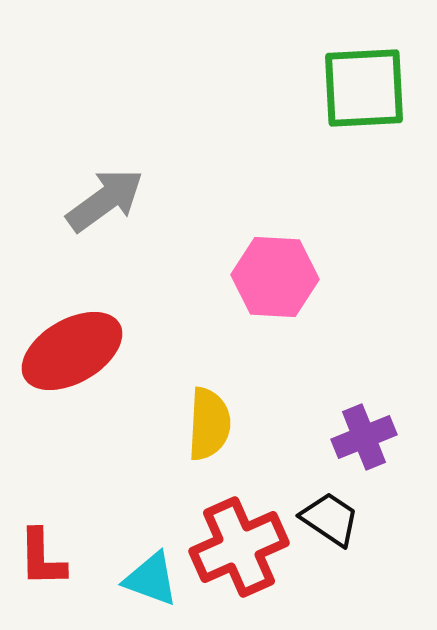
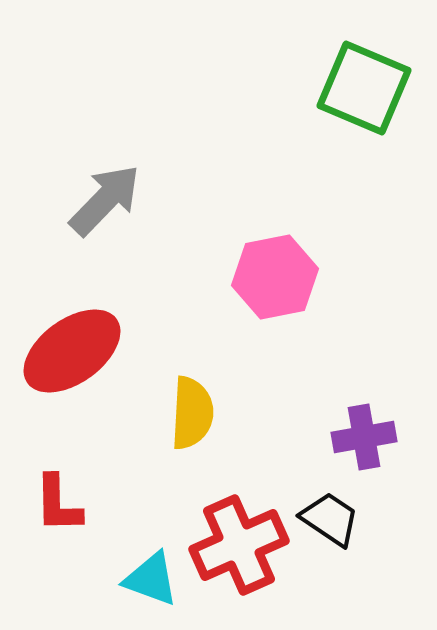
green square: rotated 26 degrees clockwise
gray arrow: rotated 10 degrees counterclockwise
pink hexagon: rotated 14 degrees counterclockwise
red ellipse: rotated 6 degrees counterclockwise
yellow semicircle: moved 17 px left, 11 px up
purple cross: rotated 12 degrees clockwise
red cross: moved 2 px up
red L-shape: moved 16 px right, 54 px up
